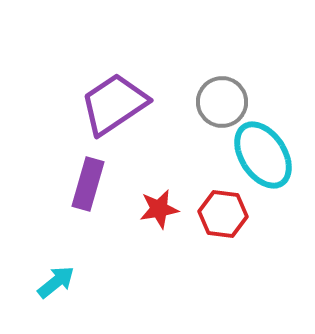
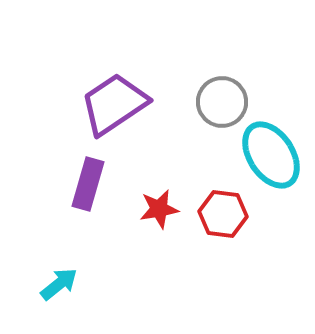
cyan ellipse: moved 8 px right
cyan arrow: moved 3 px right, 2 px down
